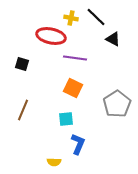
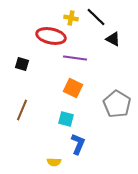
gray pentagon: rotated 8 degrees counterclockwise
brown line: moved 1 px left
cyan square: rotated 21 degrees clockwise
